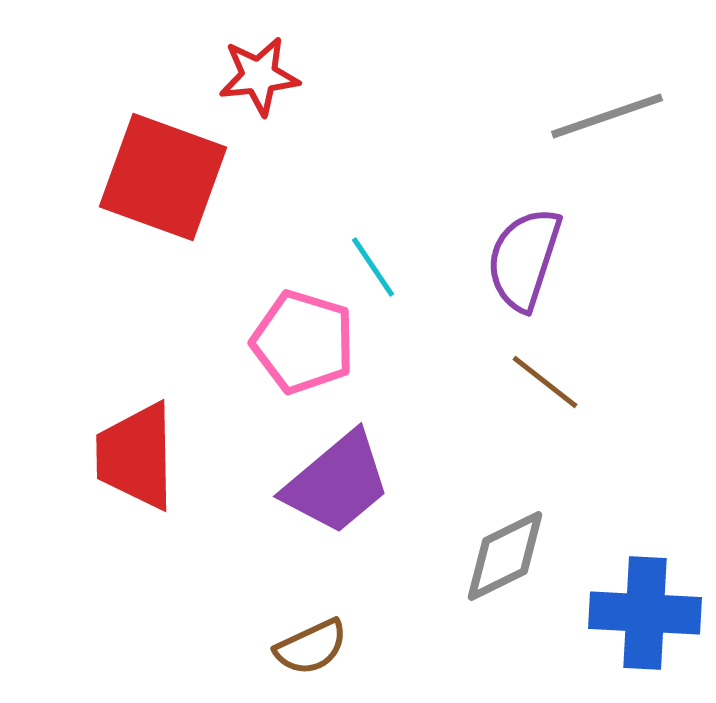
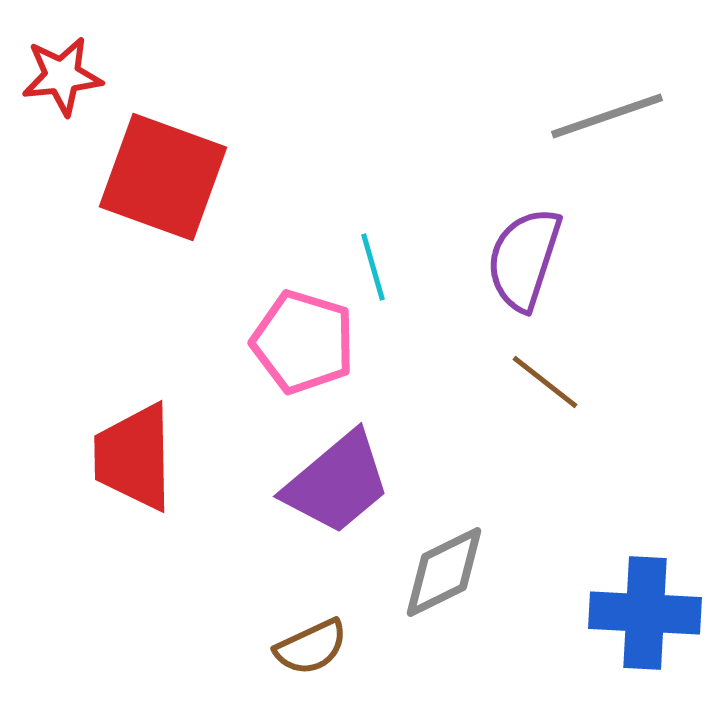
red star: moved 197 px left
cyan line: rotated 18 degrees clockwise
red trapezoid: moved 2 px left, 1 px down
gray diamond: moved 61 px left, 16 px down
